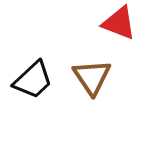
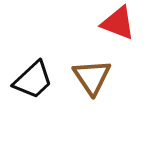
red triangle: moved 1 px left
